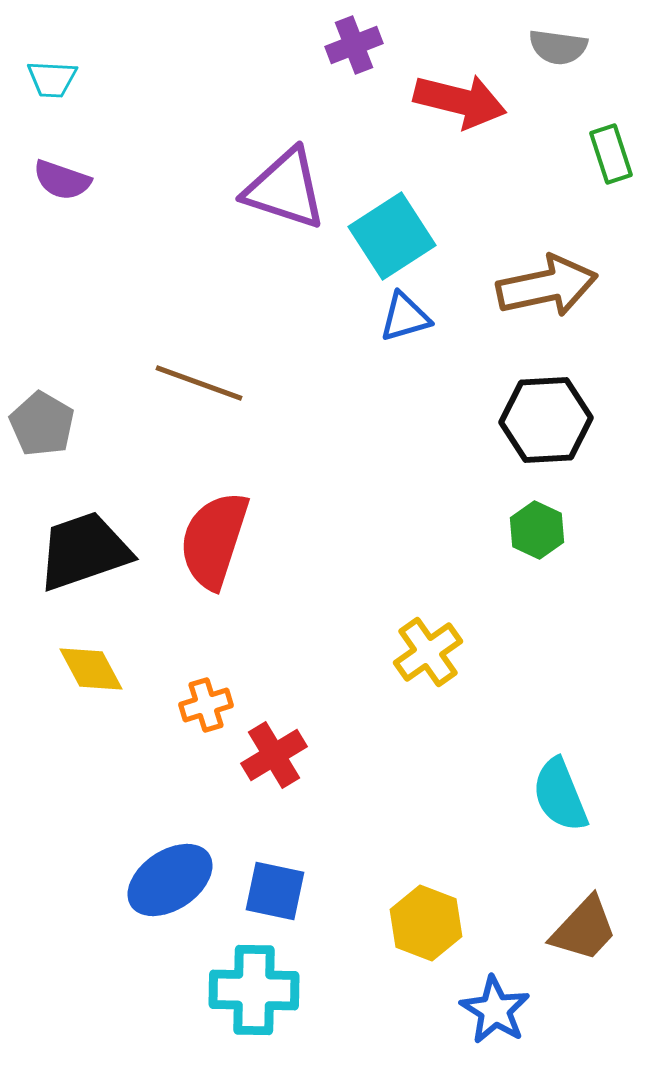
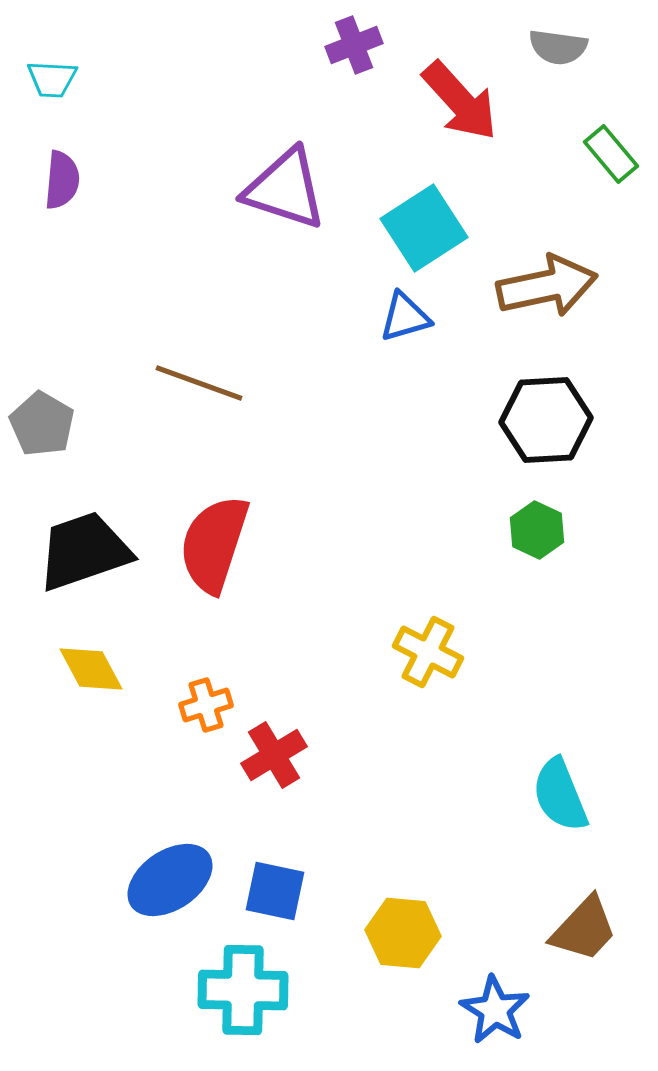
red arrow: rotated 34 degrees clockwise
green rectangle: rotated 22 degrees counterclockwise
purple semicircle: rotated 104 degrees counterclockwise
cyan square: moved 32 px right, 8 px up
red semicircle: moved 4 px down
yellow cross: rotated 28 degrees counterclockwise
yellow hexagon: moved 23 px left, 10 px down; rotated 16 degrees counterclockwise
cyan cross: moved 11 px left
